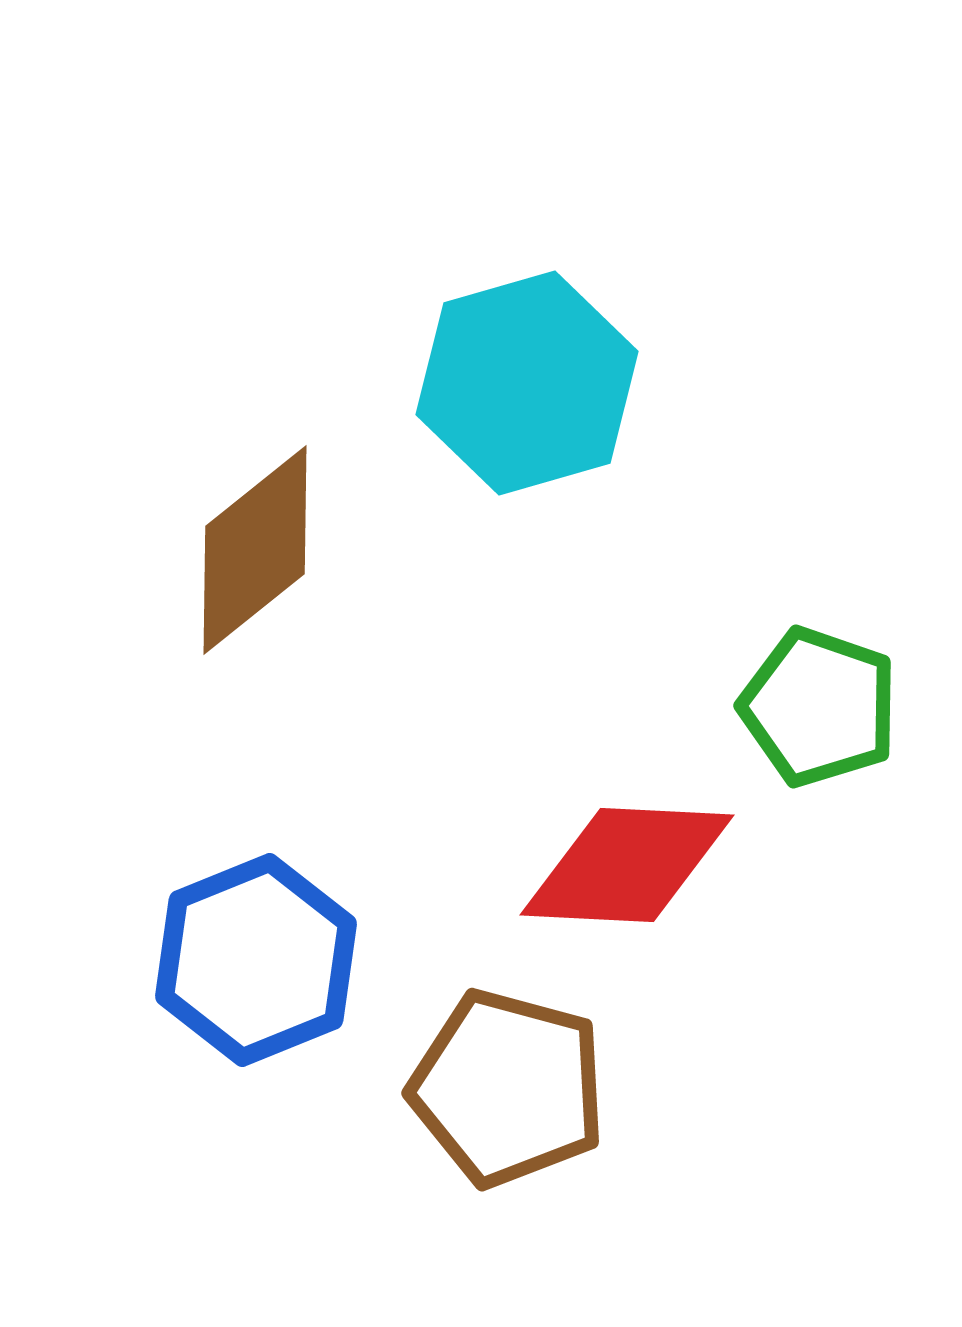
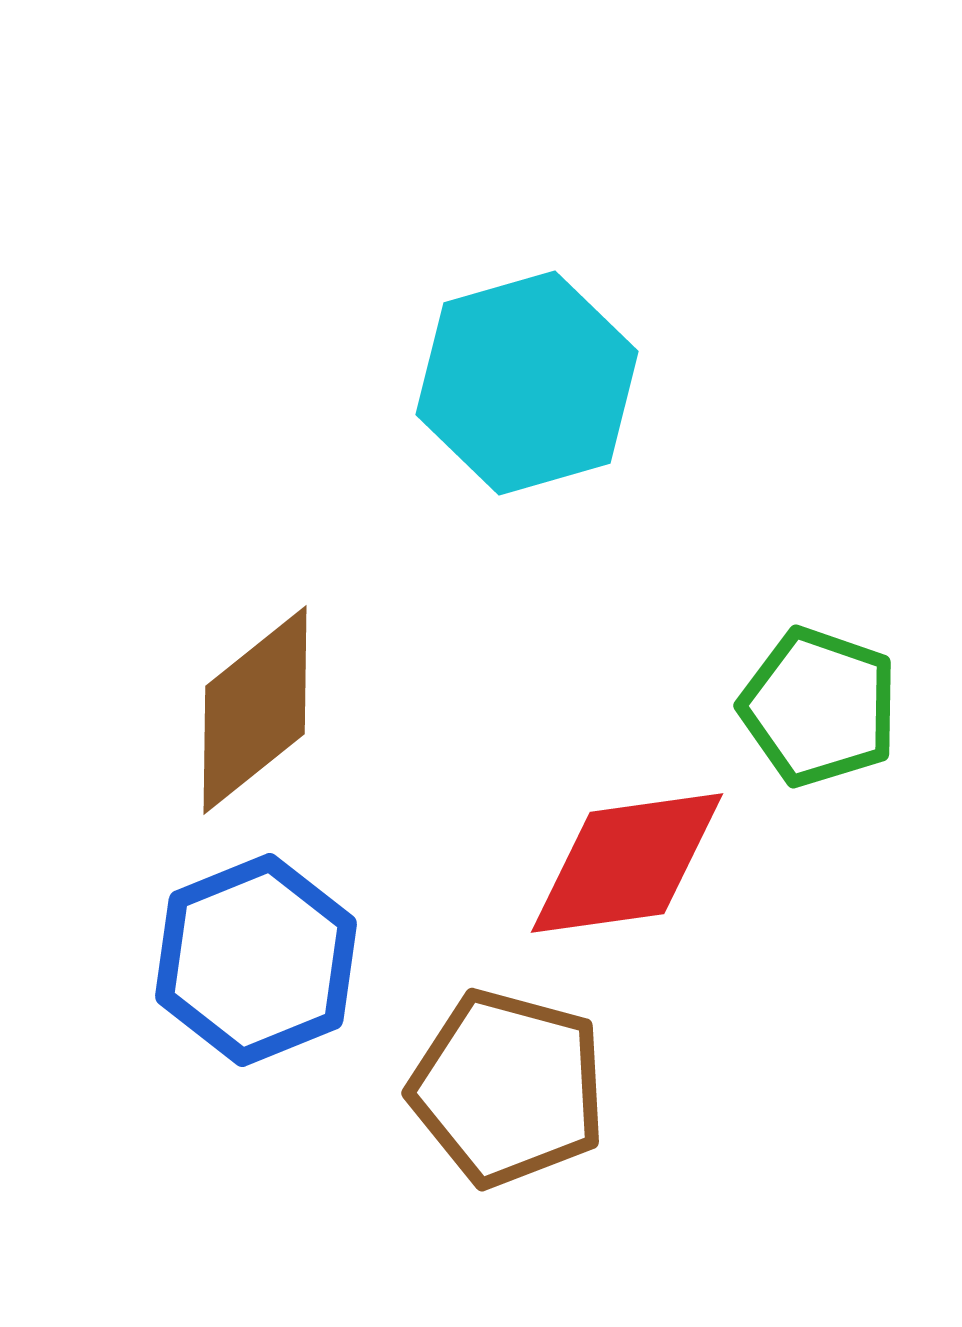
brown diamond: moved 160 px down
red diamond: moved 2 px up; rotated 11 degrees counterclockwise
